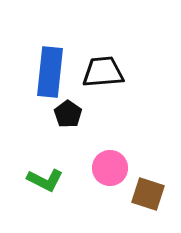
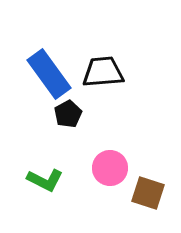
blue rectangle: moved 1 px left, 2 px down; rotated 42 degrees counterclockwise
black pentagon: rotated 8 degrees clockwise
brown square: moved 1 px up
